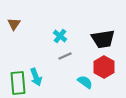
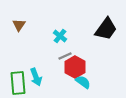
brown triangle: moved 5 px right, 1 px down
black trapezoid: moved 3 px right, 10 px up; rotated 45 degrees counterclockwise
red hexagon: moved 29 px left
cyan semicircle: moved 2 px left
